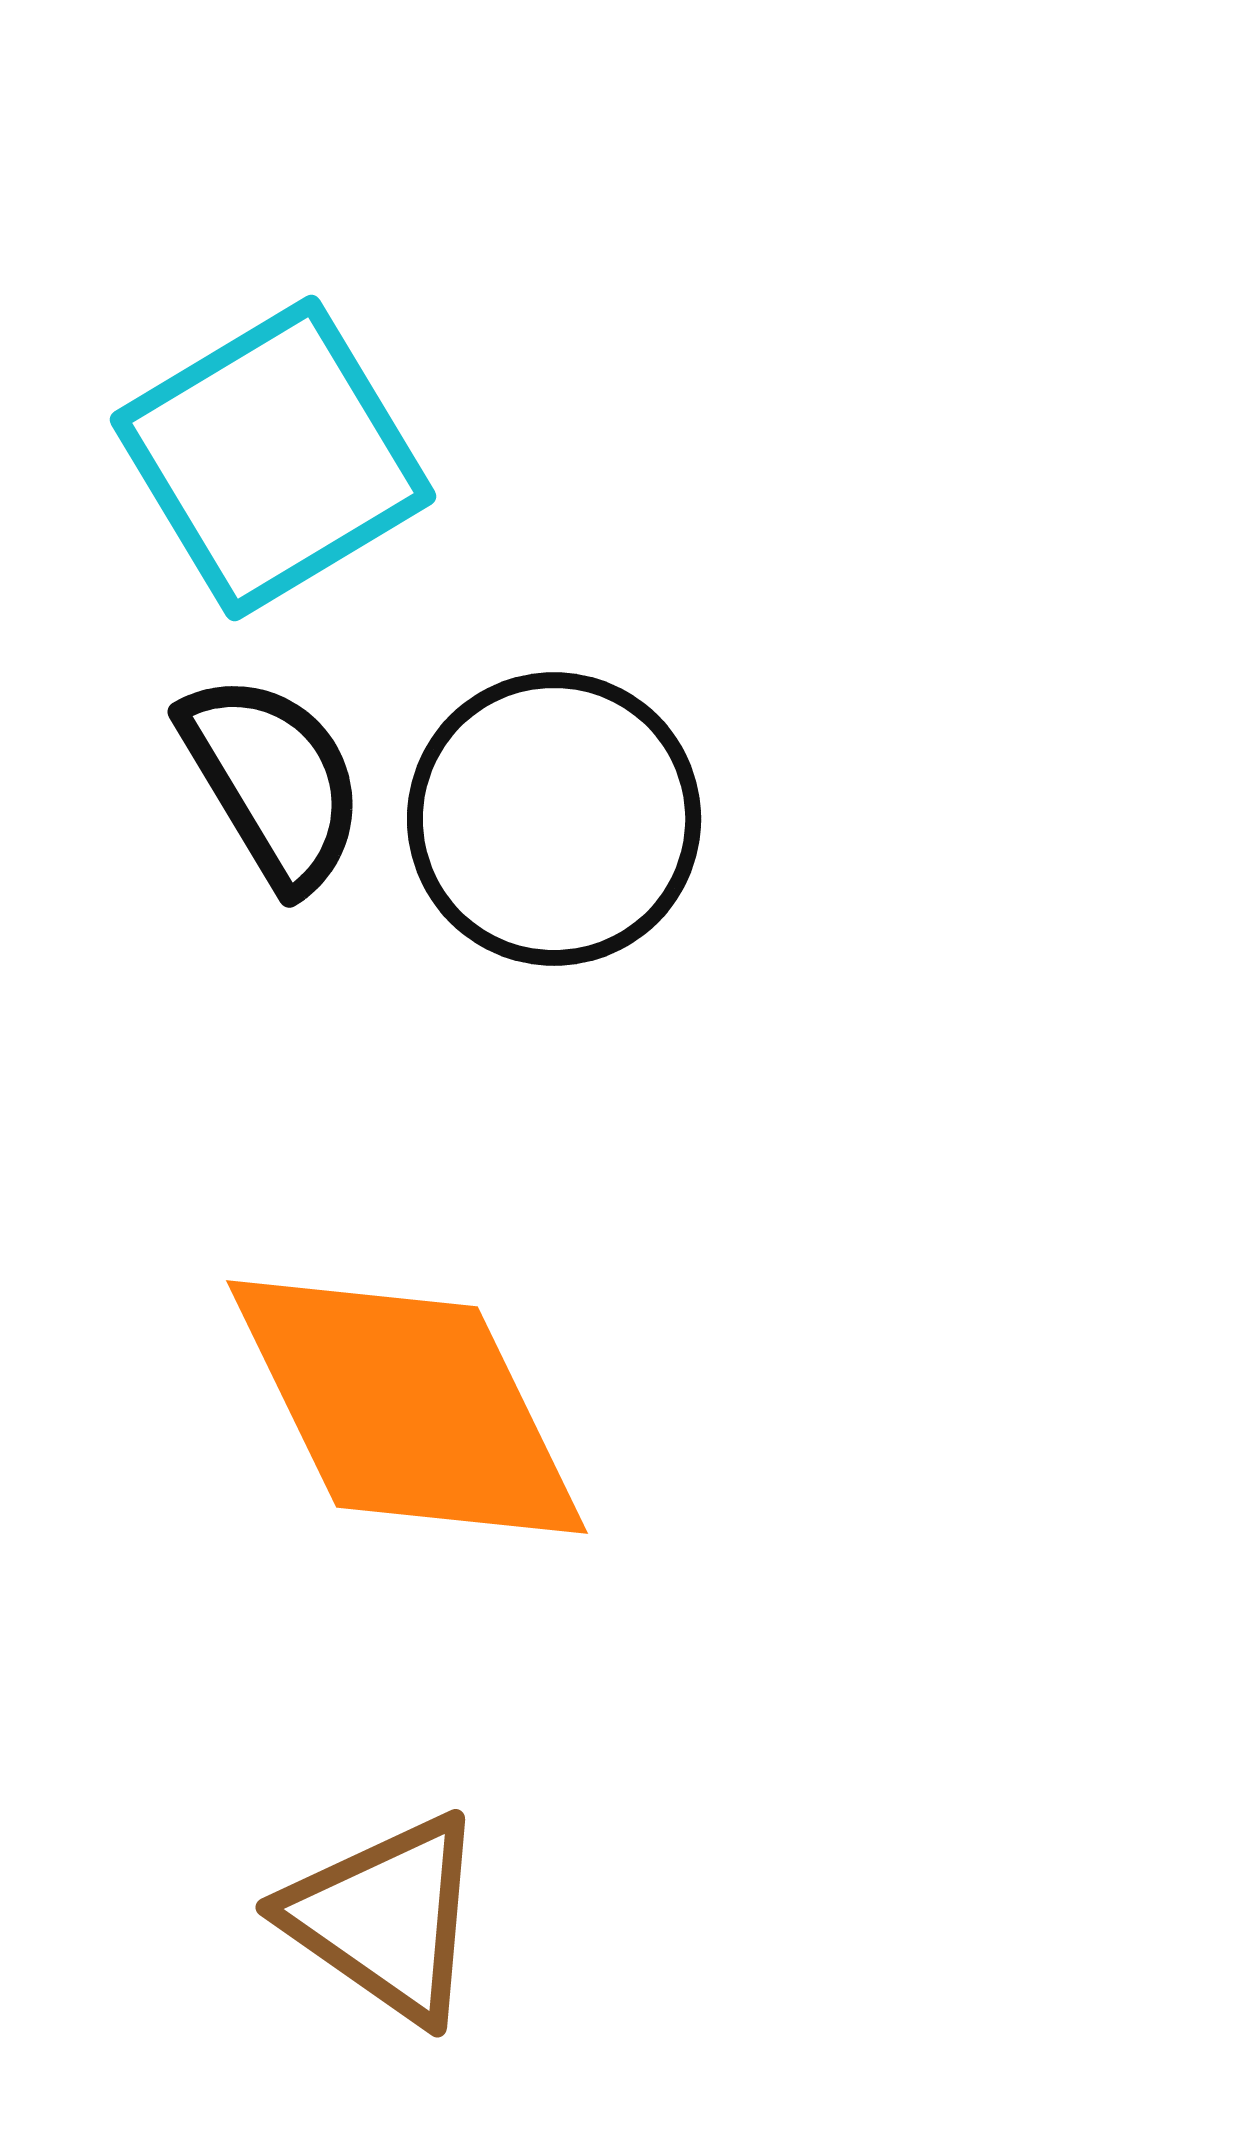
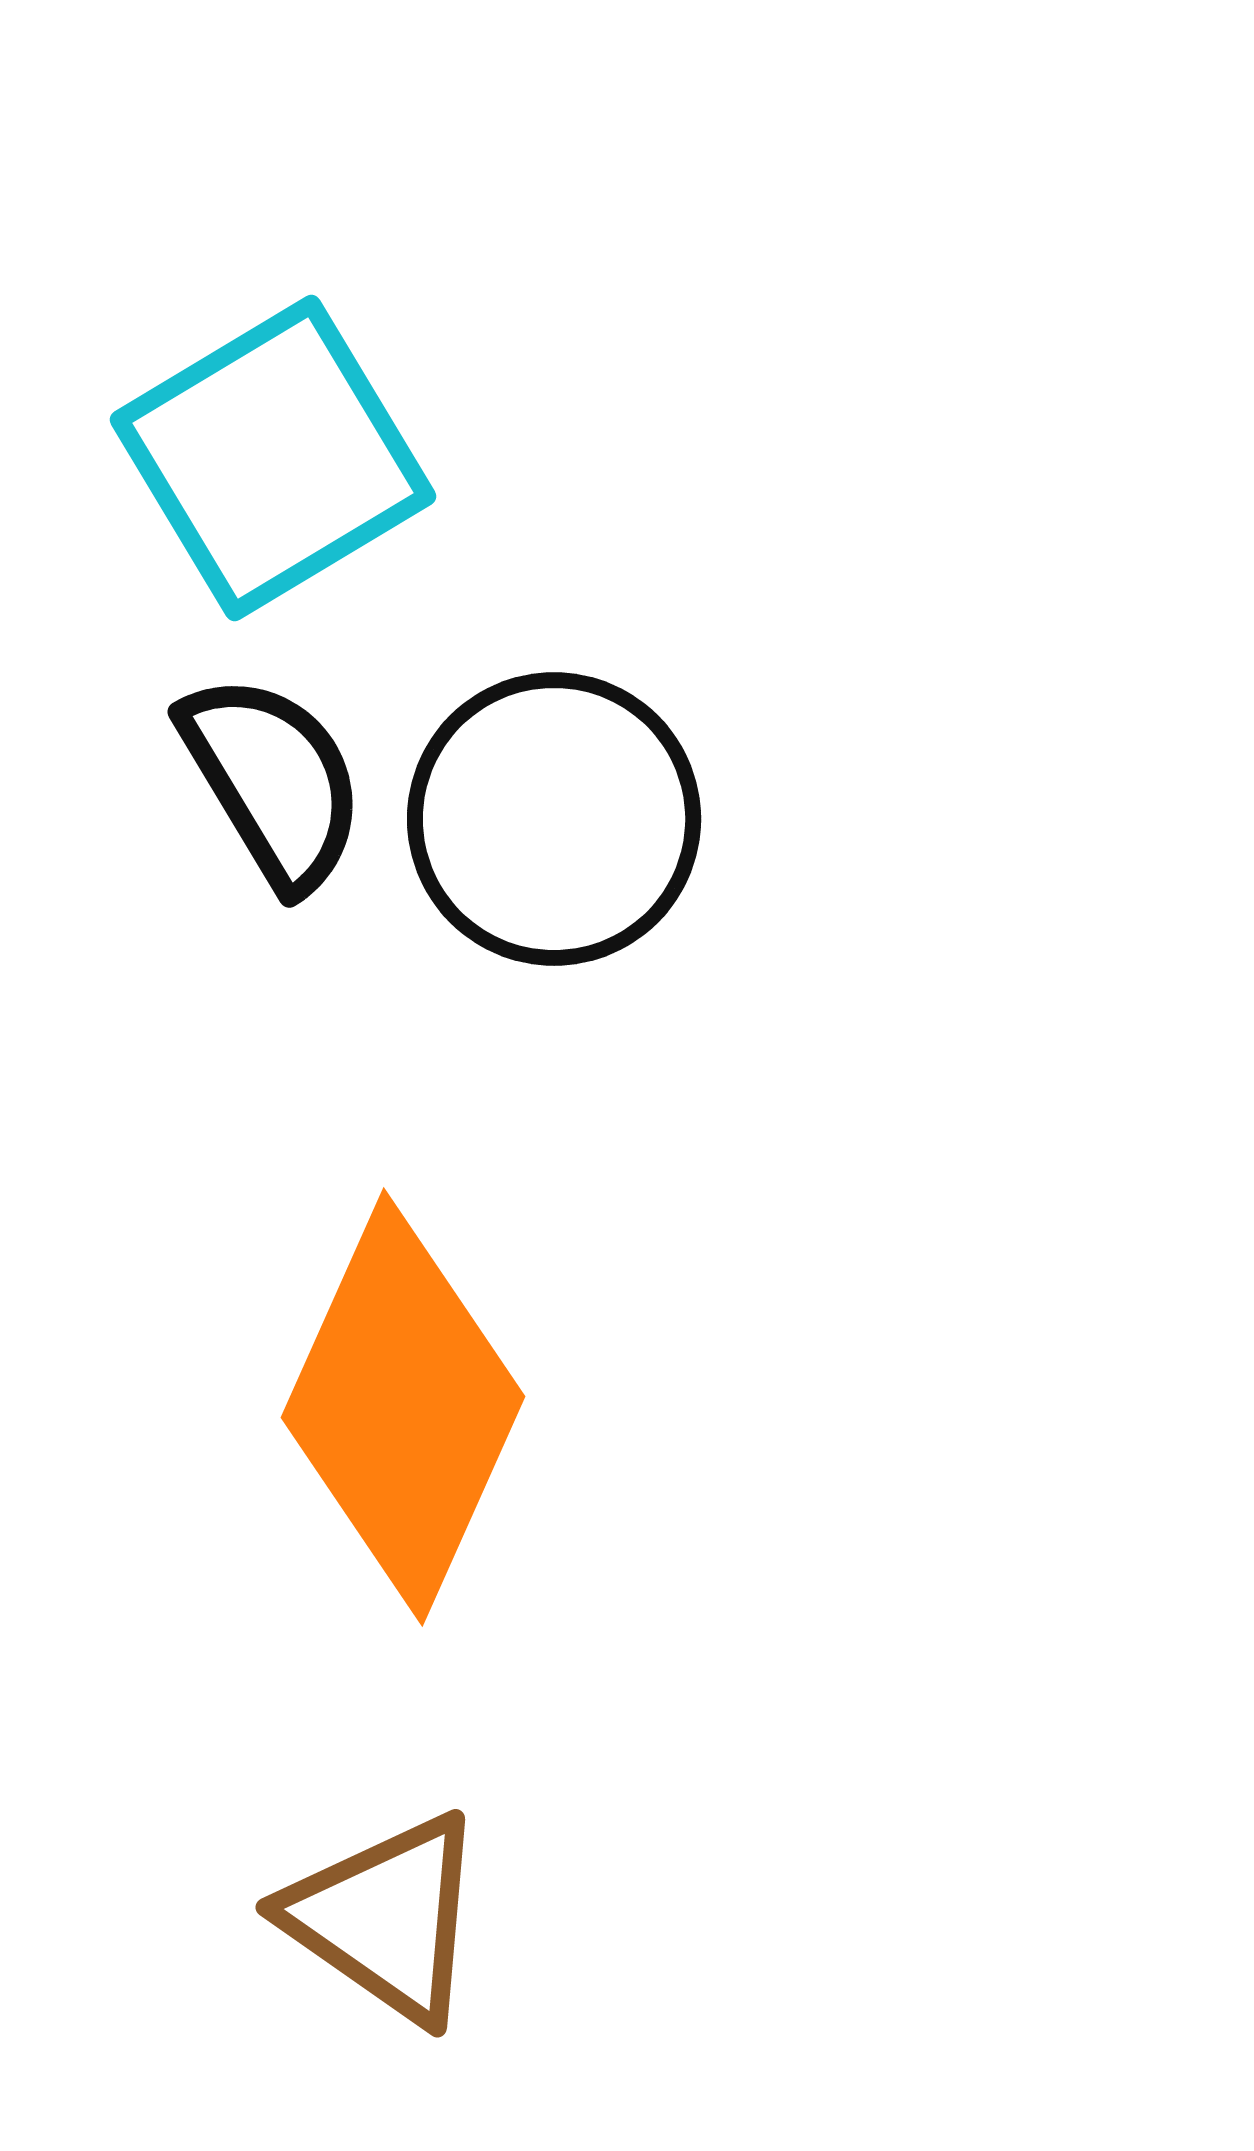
orange diamond: moved 4 px left; rotated 50 degrees clockwise
